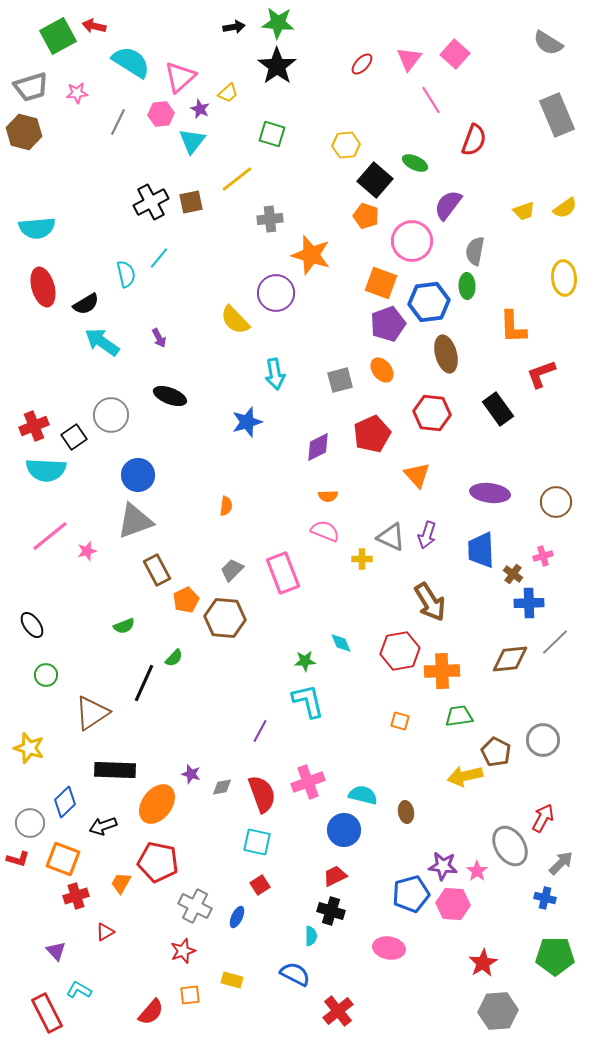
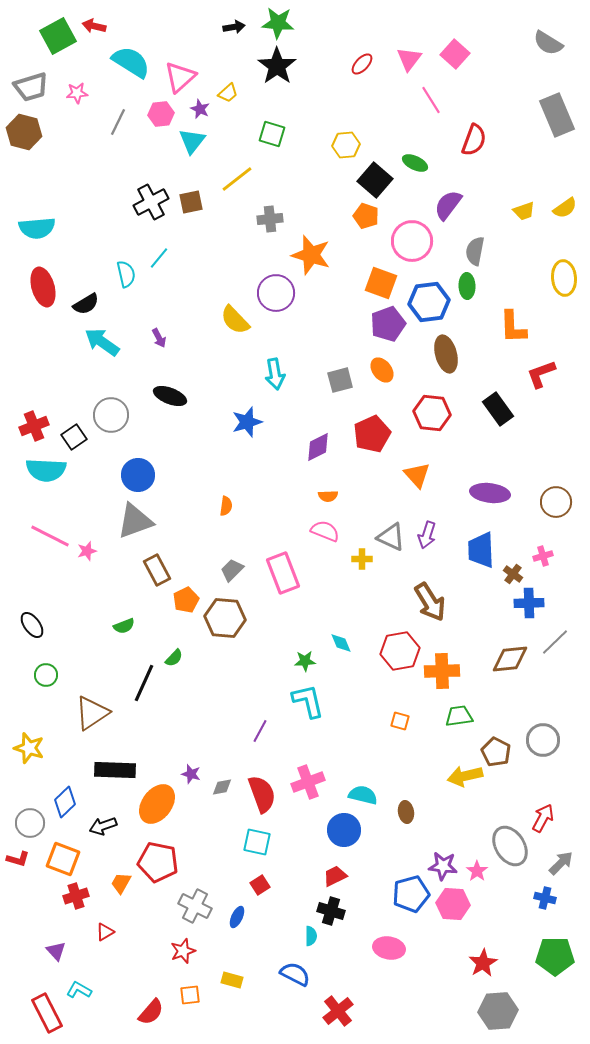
pink line at (50, 536): rotated 66 degrees clockwise
